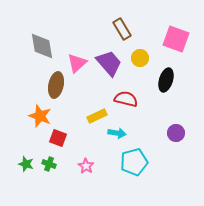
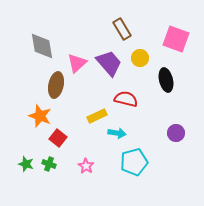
black ellipse: rotated 30 degrees counterclockwise
red square: rotated 18 degrees clockwise
